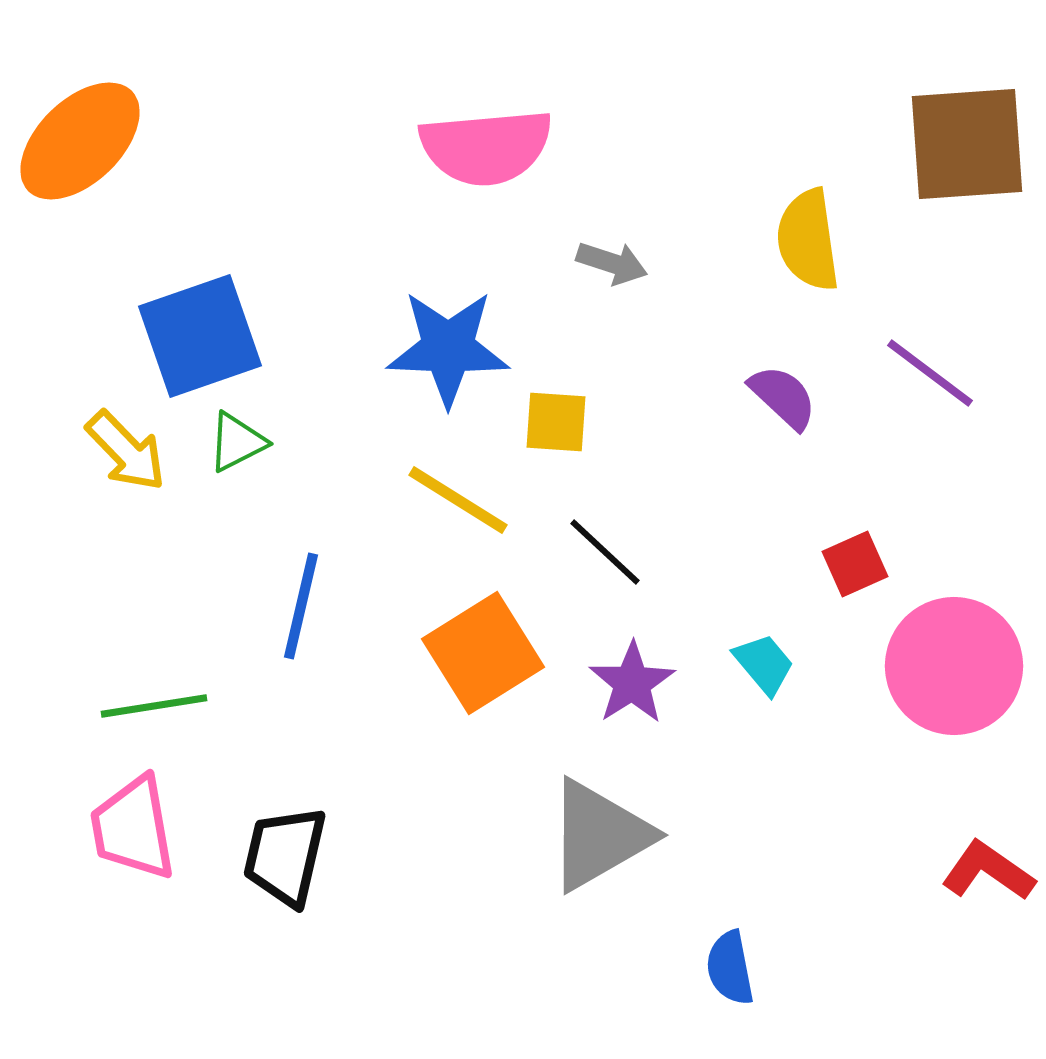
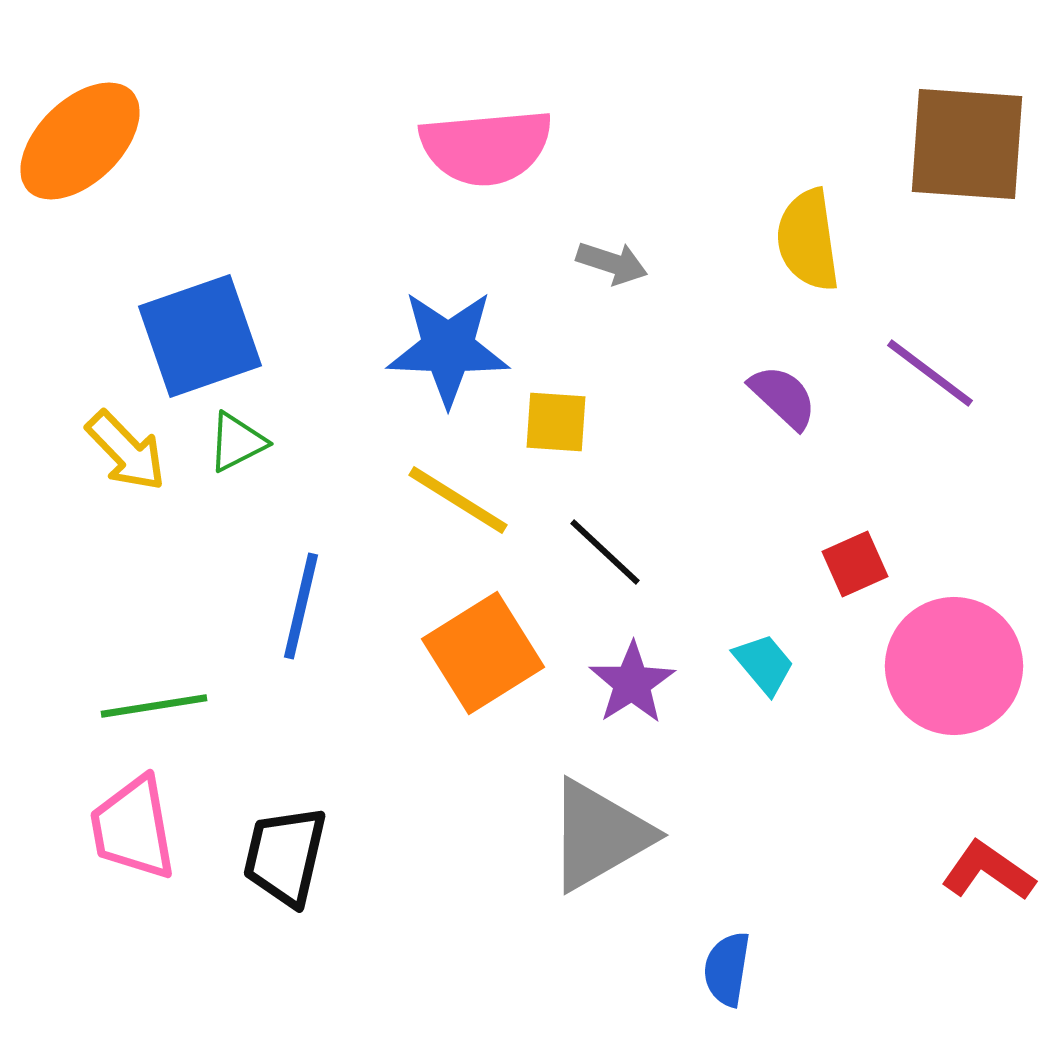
brown square: rotated 8 degrees clockwise
blue semicircle: moved 3 px left, 1 px down; rotated 20 degrees clockwise
